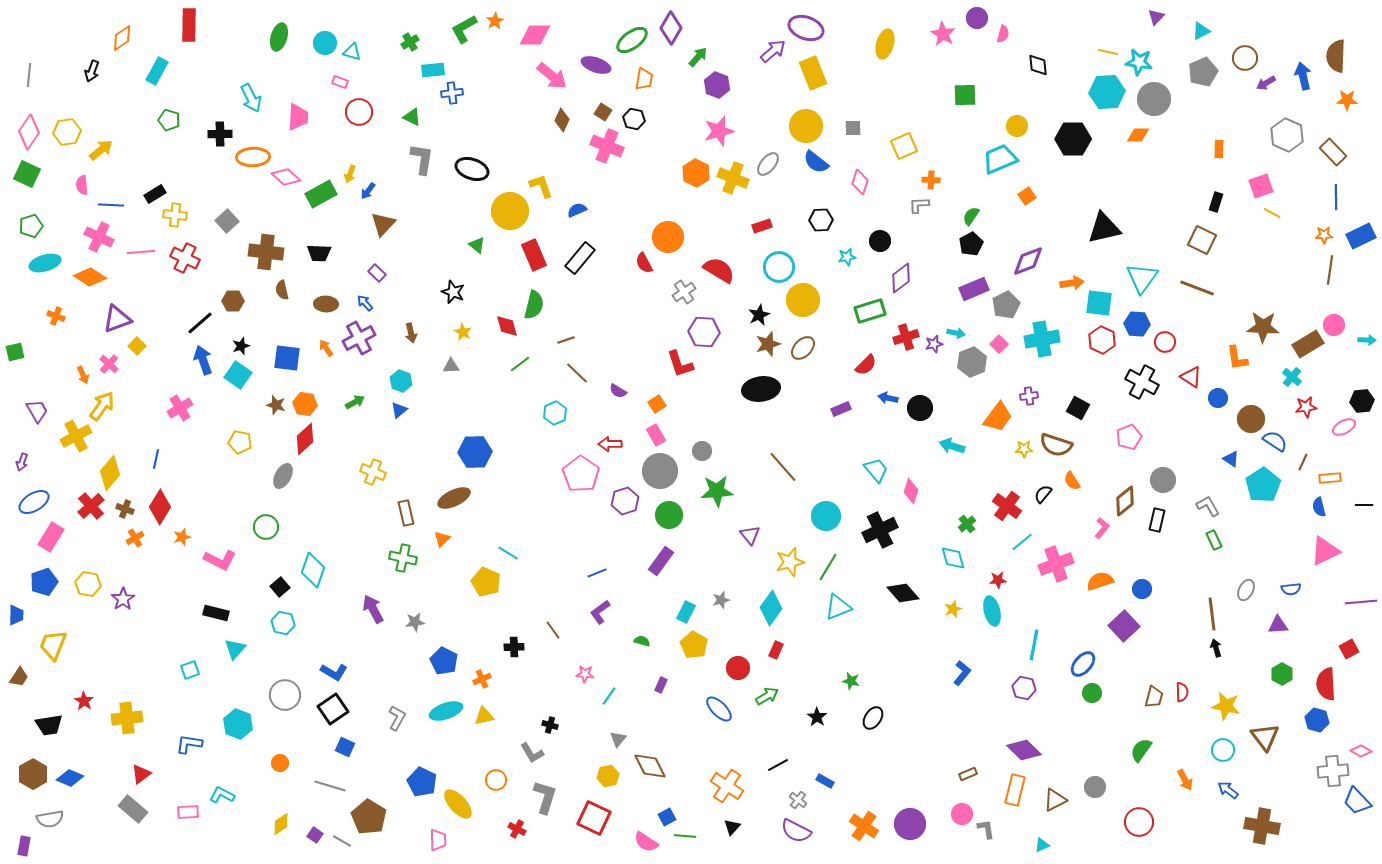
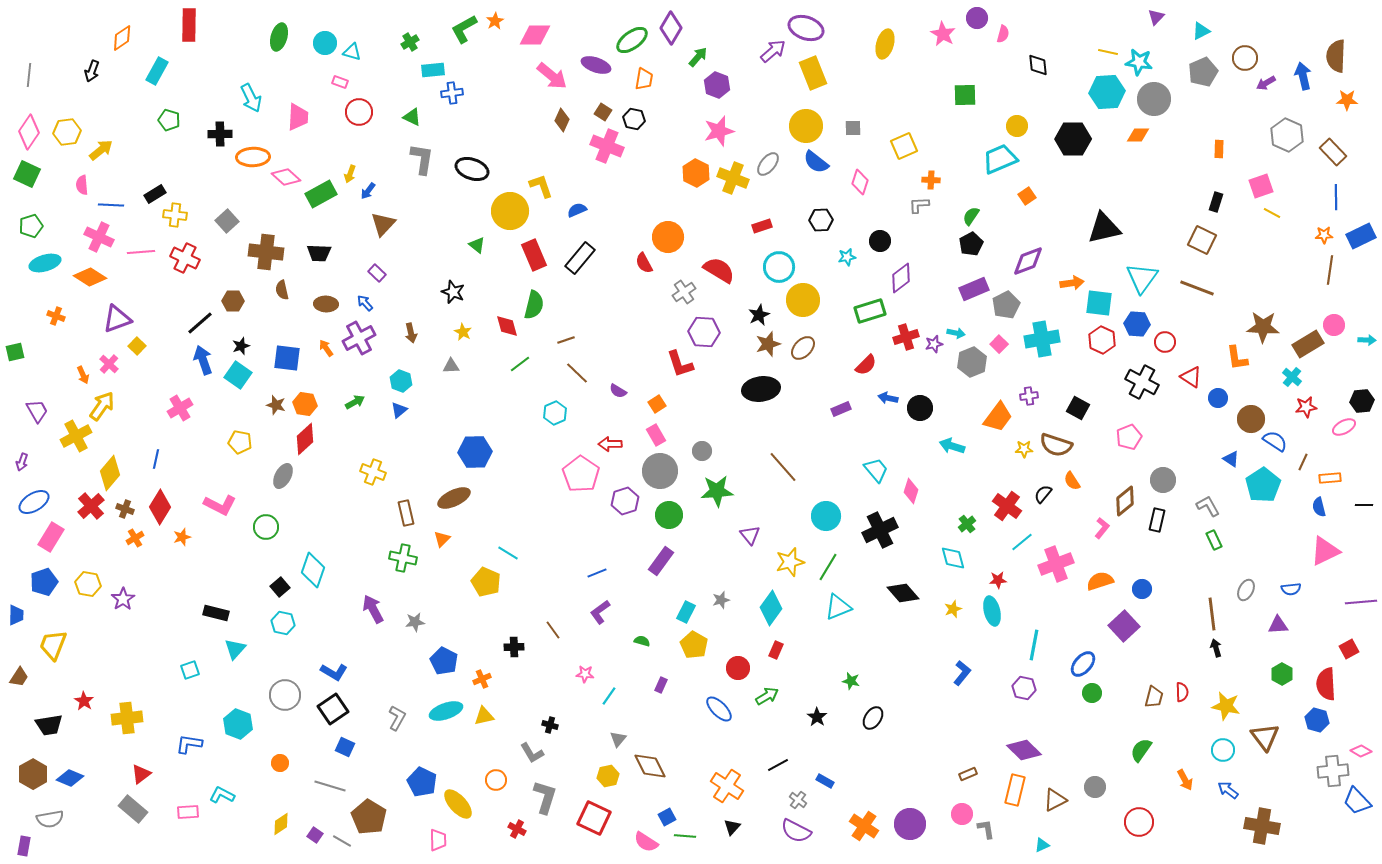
pink L-shape at (220, 560): moved 55 px up
